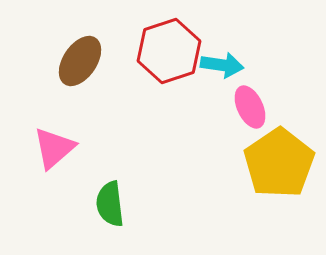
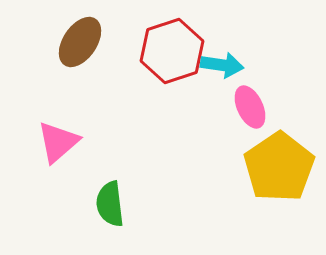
red hexagon: moved 3 px right
brown ellipse: moved 19 px up
pink triangle: moved 4 px right, 6 px up
yellow pentagon: moved 4 px down
